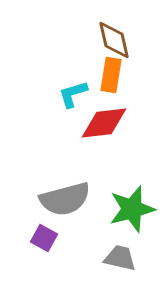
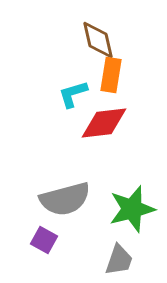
brown diamond: moved 16 px left
purple square: moved 2 px down
gray trapezoid: moved 1 px left, 2 px down; rotated 96 degrees clockwise
